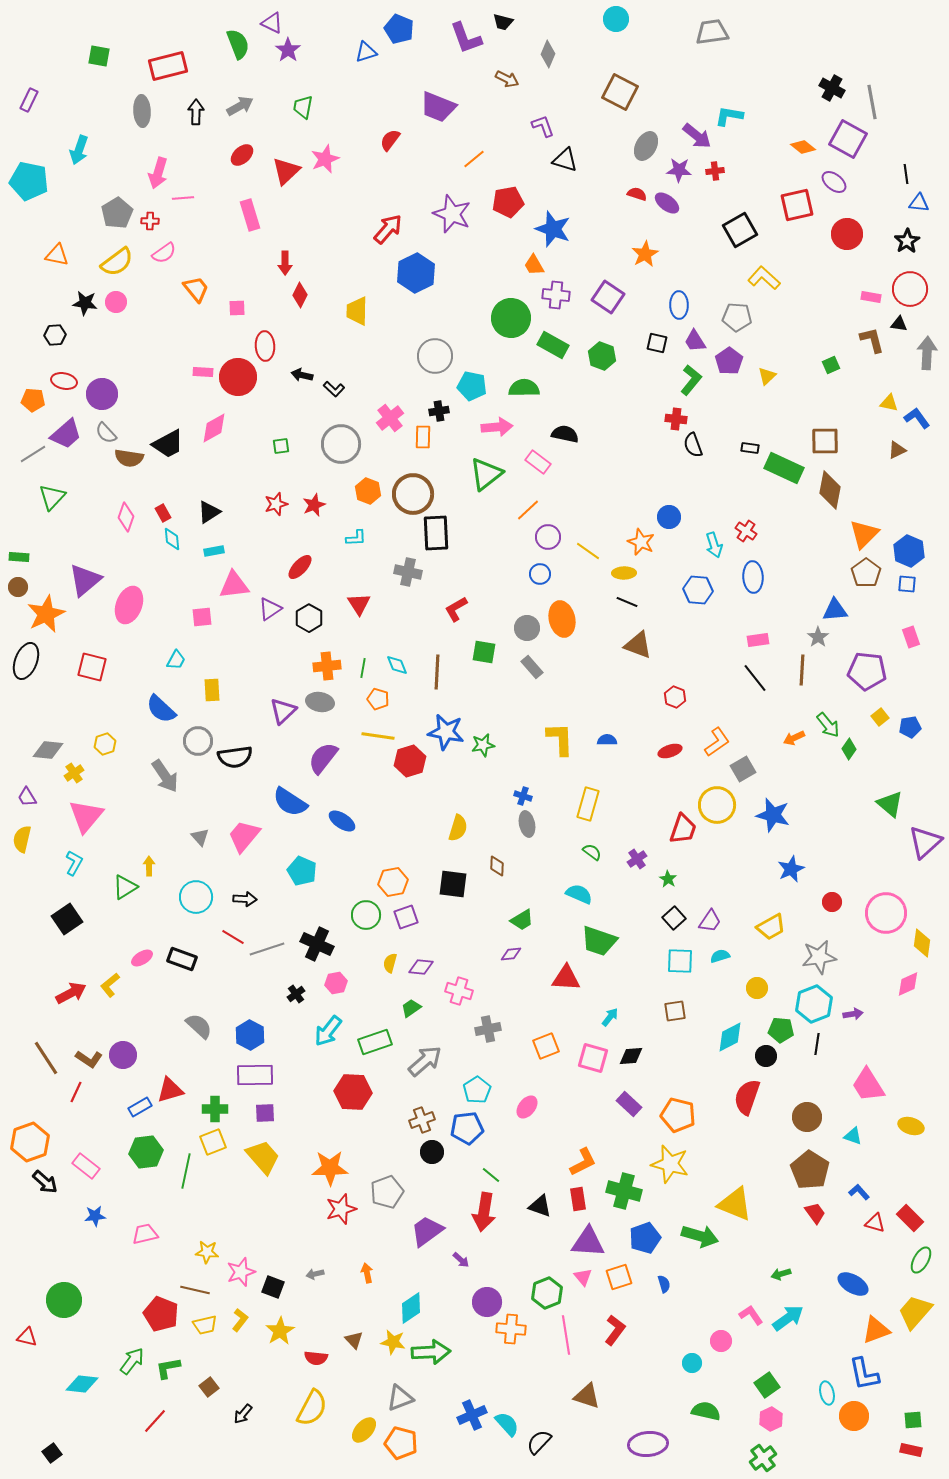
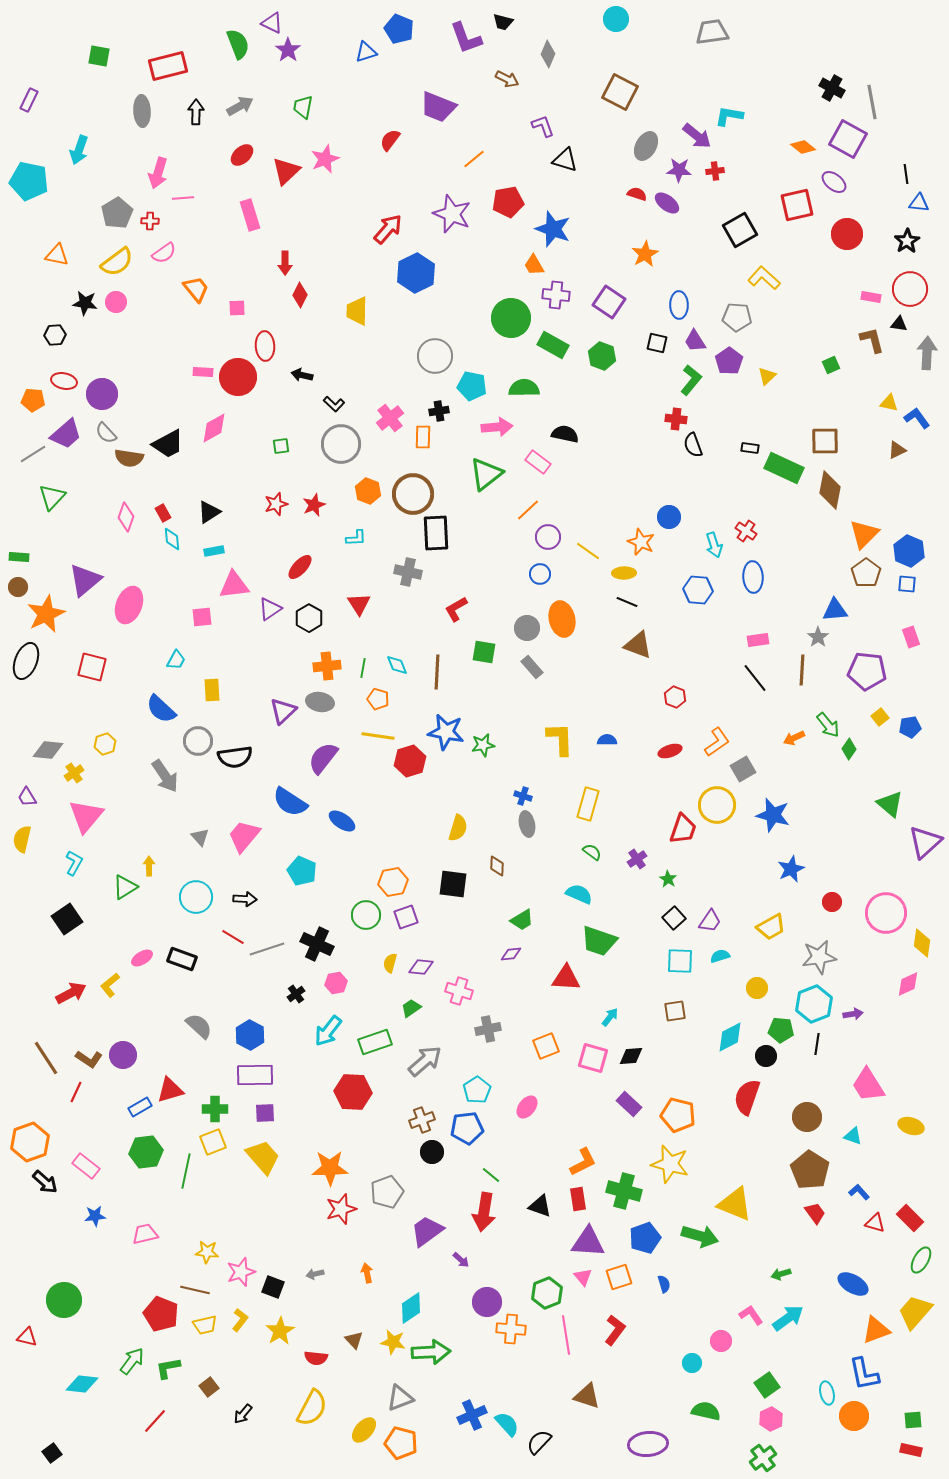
purple square at (608, 297): moved 1 px right, 5 px down
black L-shape at (334, 389): moved 15 px down
